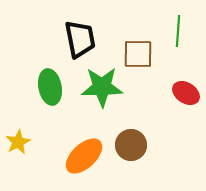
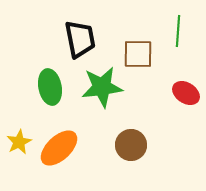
green star: rotated 6 degrees counterclockwise
yellow star: moved 1 px right
orange ellipse: moved 25 px left, 8 px up
